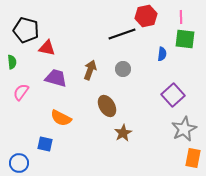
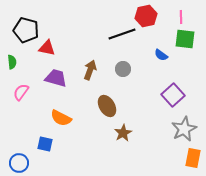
blue semicircle: moved 1 px left, 1 px down; rotated 120 degrees clockwise
